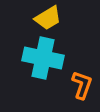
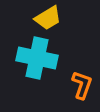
cyan cross: moved 6 px left
